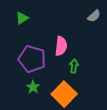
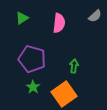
gray semicircle: moved 1 px right
pink semicircle: moved 2 px left, 23 px up
orange square: rotated 10 degrees clockwise
